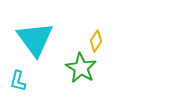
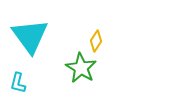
cyan triangle: moved 5 px left, 3 px up
cyan L-shape: moved 2 px down
